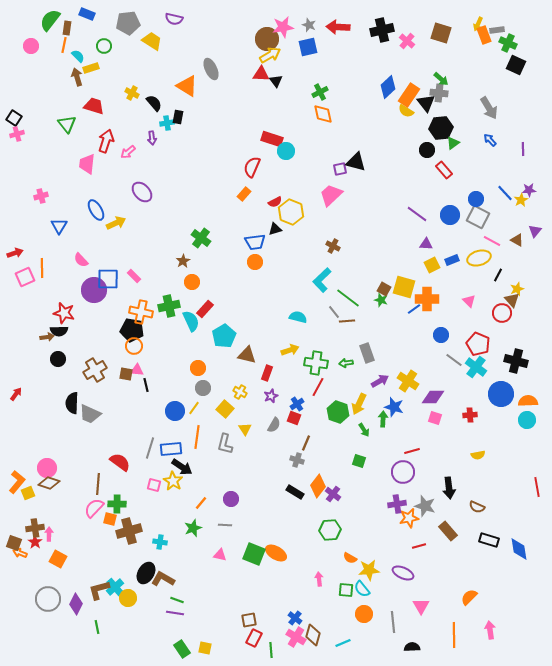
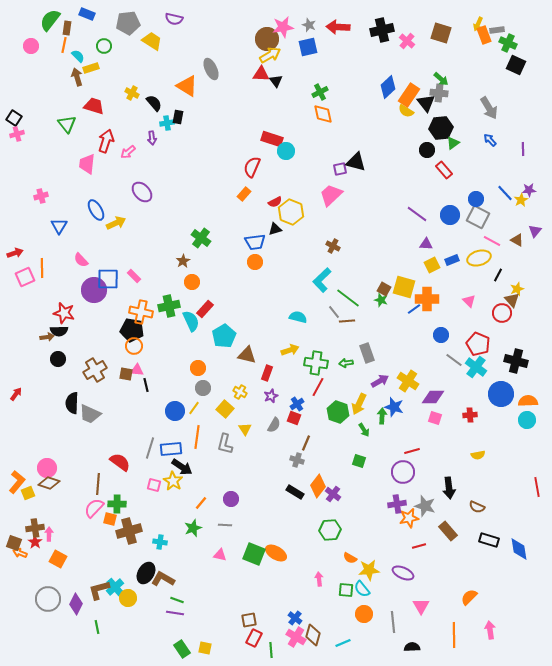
green arrow at (383, 419): moved 1 px left, 3 px up
